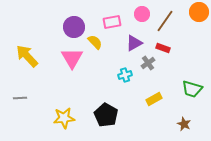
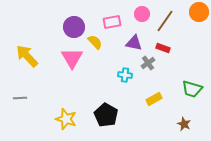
purple triangle: rotated 42 degrees clockwise
cyan cross: rotated 24 degrees clockwise
yellow star: moved 2 px right, 1 px down; rotated 25 degrees clockwise
